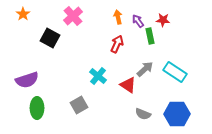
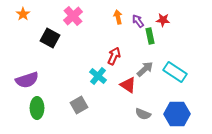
red arrow: moved 3 px left, 12 px down
